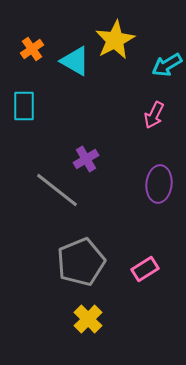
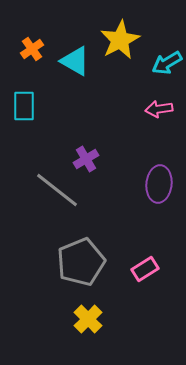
yellow star: moved 5 px right
cyan arrow: moved 2 px up
pink arrow: moved 5 px right, 6 px up; rotated 56 degrees clockwise
